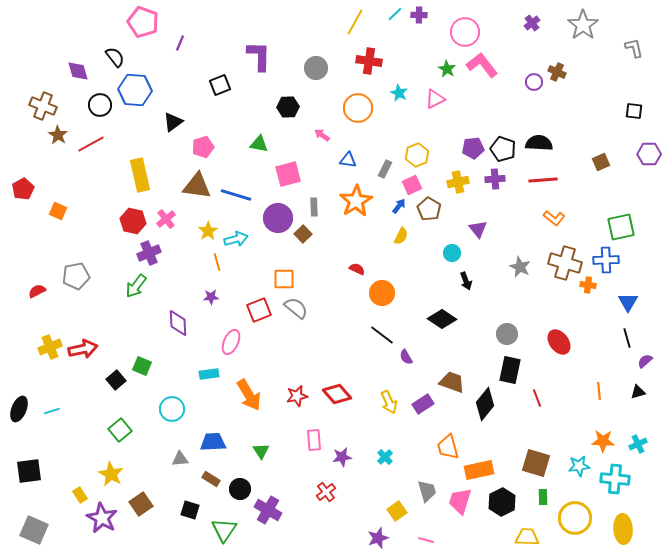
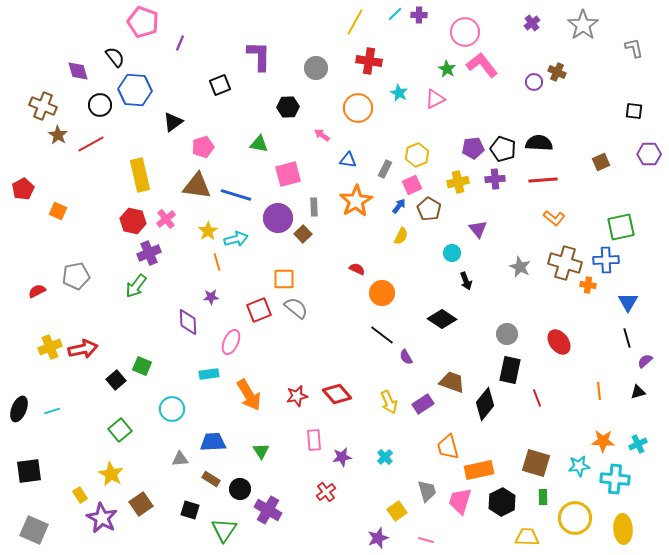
purple diamond at (178, 323): moved 10 px right, 1 px up
